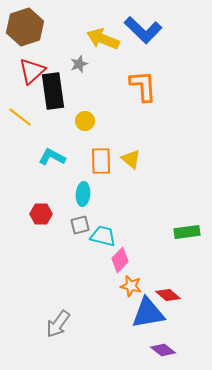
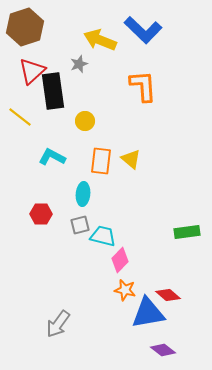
yellow arrow: moved 3 px left, 1 px down
orange rectangle: rotated 8 degrees clockwise
orange star: moved 6 px left, 4 px down
